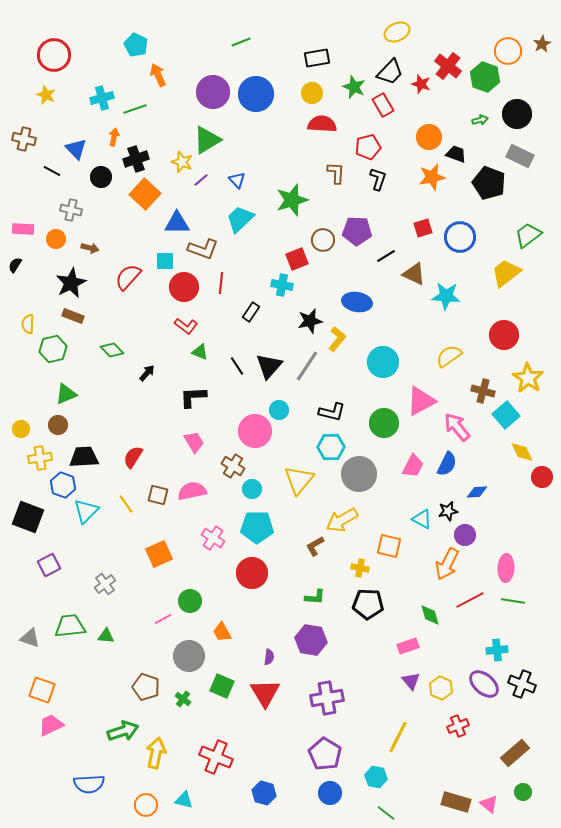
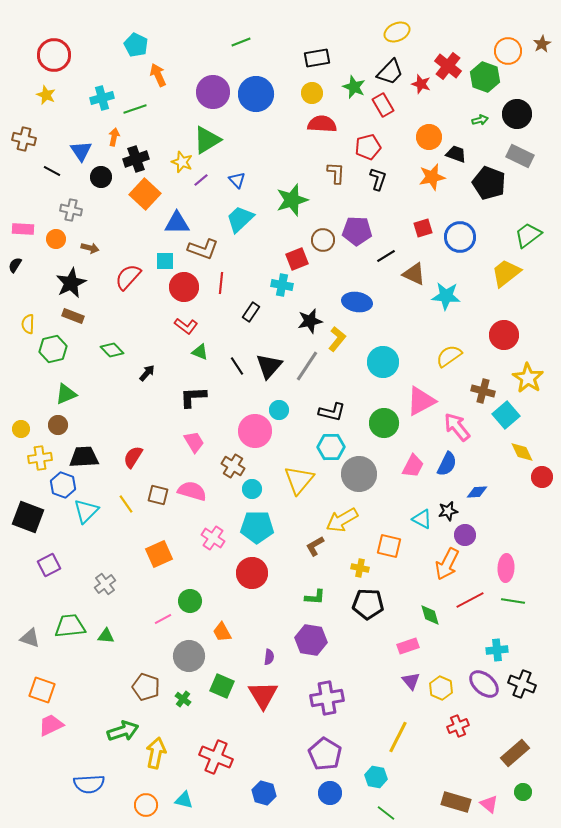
blue triangle at (76, 149): moved 5 px right, 2 px down; rotated 10 degrees clockwise
pink semicircle at (192, 491): rotated 28 degrees clockwise
red triangle at (265, 693): moved 2 px left, 2 px down
